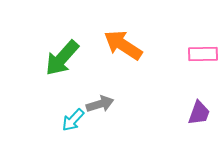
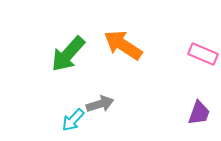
pink rectangle: rotated 24 degrees clockwise
green arrow: moved 6 px right, 4 px up
